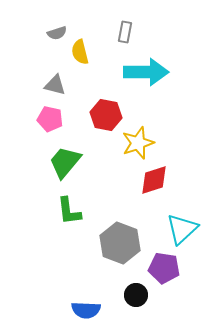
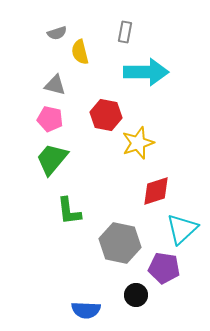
green trapezoid: moved 13 px left, 3 px up
red diamond: moved 2 px right, 11 px down
gray hexagon: rotated 9 degrees counterclockwise
